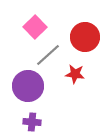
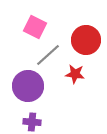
pink square: rotated 20 degrees counterclockwise
red circle: moved 1 px right, 3 px down
